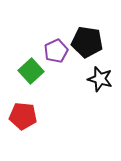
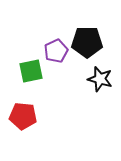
black pentagon: rotated 8 degrees counterclockwise
green square: rotated 30 degrees clockwise
